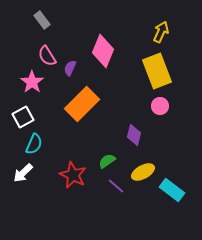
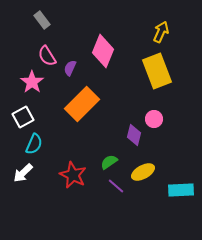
pink circle: moved 6 px left, 13 px down
green semicircle: moved 2 px right, 1 px down
cyan rectangle: moved 9 px right; rotated 40 degrees counterclockwise
